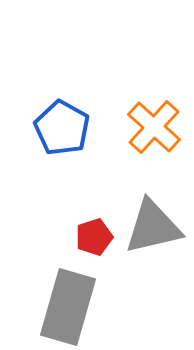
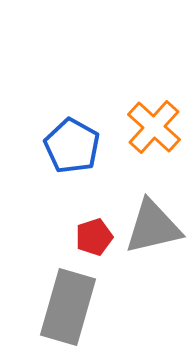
blue pentagon: moved 10 px right, 18 px down
